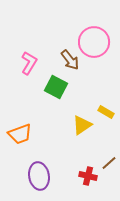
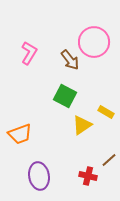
pink L-shape: moved 10 px up
green square: moved 9 px right, 9 px down
brown line: moved 3 px up
